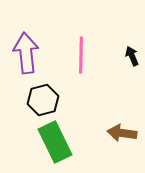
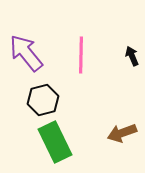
purple arrow: rotated 33 degrees counterclockwise
brown arrow: rotated 28 degrees counterclockwise
